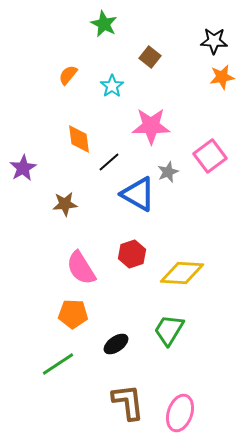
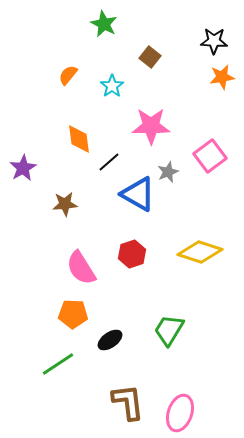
yellow diamond: moved 18 px right, 21 px up; rotated 15 degrees clockwise
black ellipse: moved 6 px left, 4 px up
